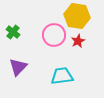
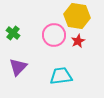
green cross: moved 1 px down
cyan trapezoid: moved 1 px left
